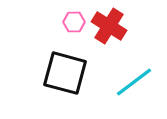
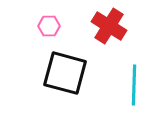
pink hexagon: moved 25 px left, 4 px down
cyan line: moved 3 px down; rotated 51 degrees counterclockwise
